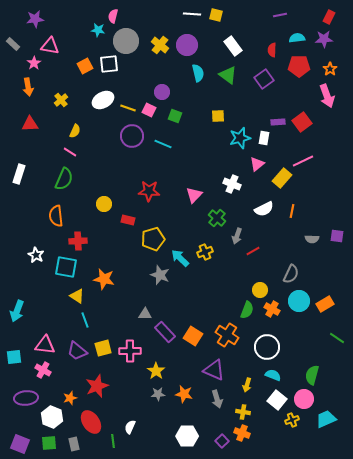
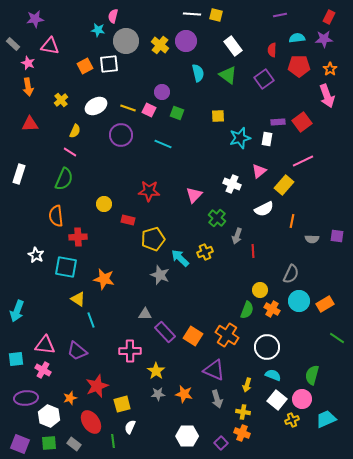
purple circle at (187, 45): moved 1 px left, 4 px up
pink star at (34, 63): moved 6 px left; rotated 16 degrees counterclockwise
white ellipse at (103, 100): moved 7 px left, 6 px down
green square at (175, 116): moved 2 px right, 3 px up
purple circle at (132, 136): moved 11 px left, 1 px up
white rectangle at (264, 138): moved 3 px right, 1 px down
pink triangle at (257, 164): moved 2 px right, 7 px down
yellow rectangle at (282, 178): moved 2 px right, 7 px down
orange line at (292, 211): moved 10 px down
red cross at (78, 241): moved 4 px up
red line at (253, 251): rotated 64 degrees counterclockwise
yellow triangle at (77, 296): moved 1 px right, 3 px down
cyan line at (85, 320): moved 6 px right
yellow square at (103, 348): moved 19 px right, 56 px down
cyan square at (14, 357): moved 2 px right, 2 px down
pink circle at (304, 399): moved 2 px left
white hexagon at (52, 417): moved 3 px left, 1 px up
purple square at (222, 441): moved 1 px left, 2 px down
gray rectangle at (74, 444): rotated 40 degrees counterclockwise
